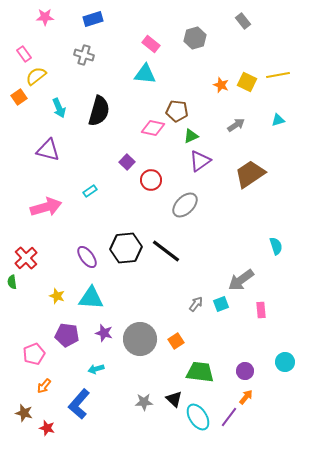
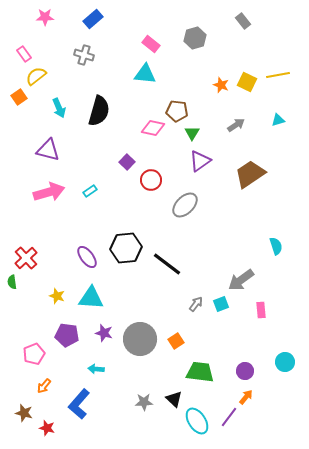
blue rectangle at (93, 19): rotated 24 degrees counterclockwise
green triangle at (191, 136): moved 1 px right, 3 px up; rotated 35 degrees counterclockwise
pink arrow at (46, 207): moved 3 px right, 15 px up
black line at (166, 251): moved 1 px right, 13 px down
cyan arrow at (96, 369): rotated 21 degrees clockwise
cyan ellipse at (198, 417): moved 1 px left, 4 px down
